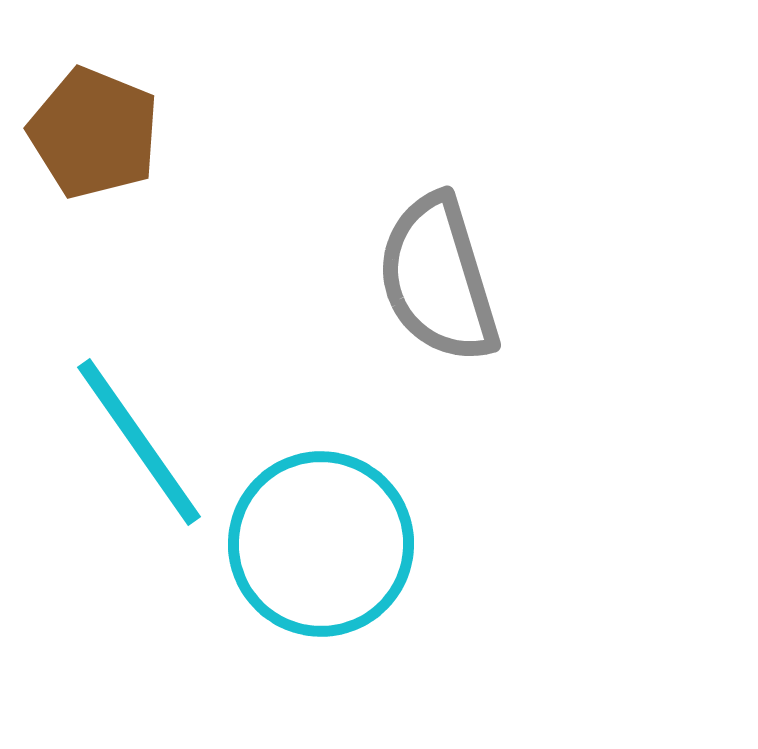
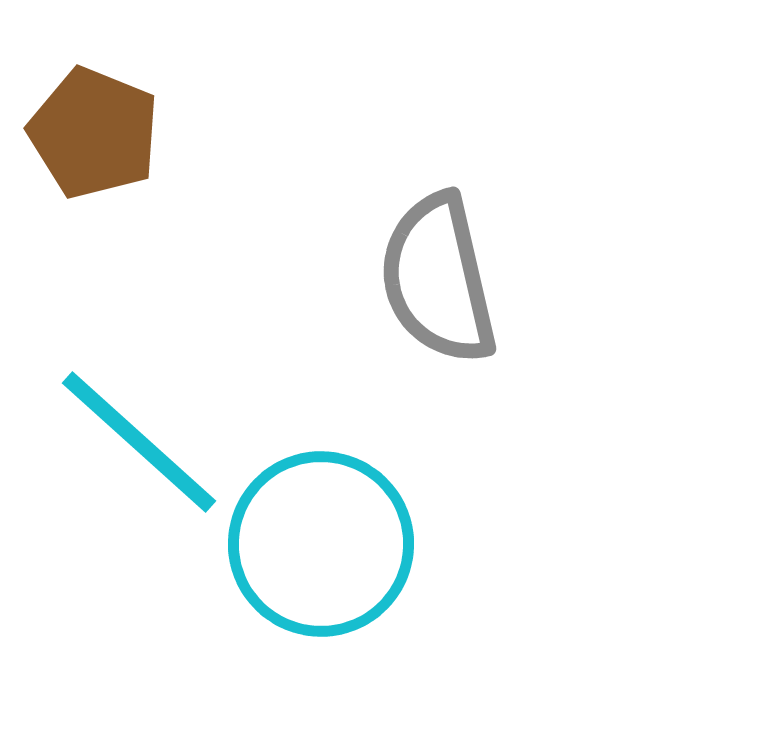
gray semicircle: rotated 4 degrees clockwise
cyan line: rotated 13 degrees counterclockwise
